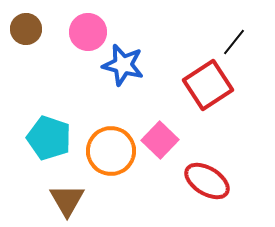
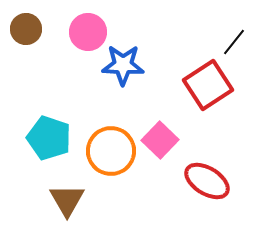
blue star: rotated 12 degrees counterclockwise
